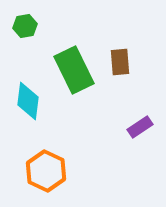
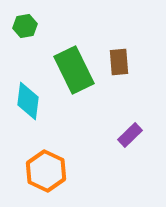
brown rectangle: moved 1 px left
purple rectangle: moved 10 px left, 8 px down; rotated 10 degrees counterclockwise
